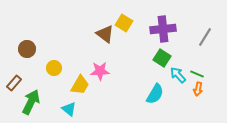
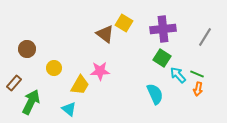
cyan semicircle: rotated 55 degrees counterclockwise
